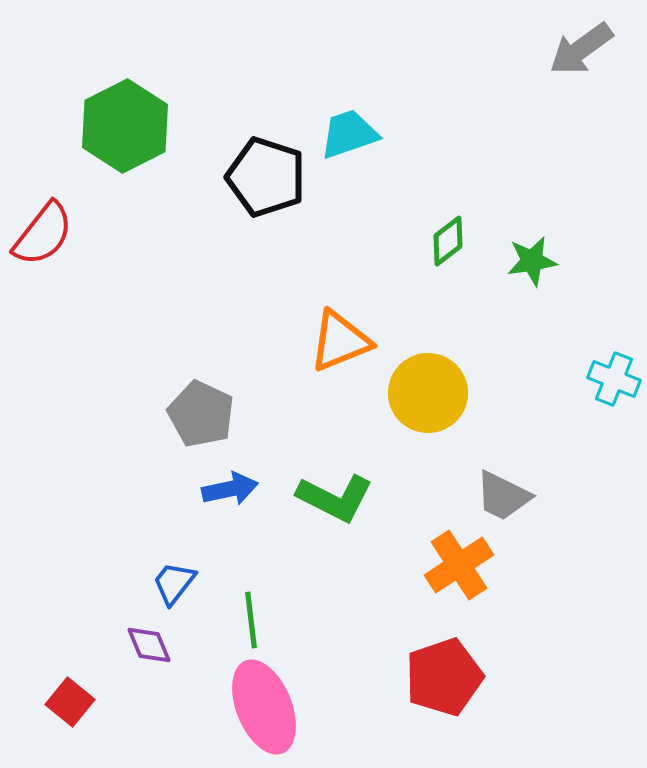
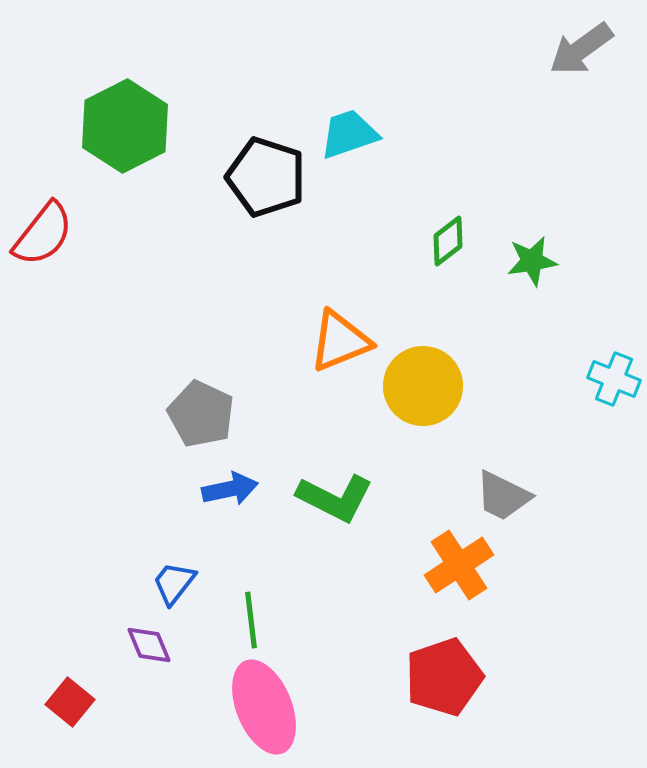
yellow circle: moved 5 px left, 7 px up
